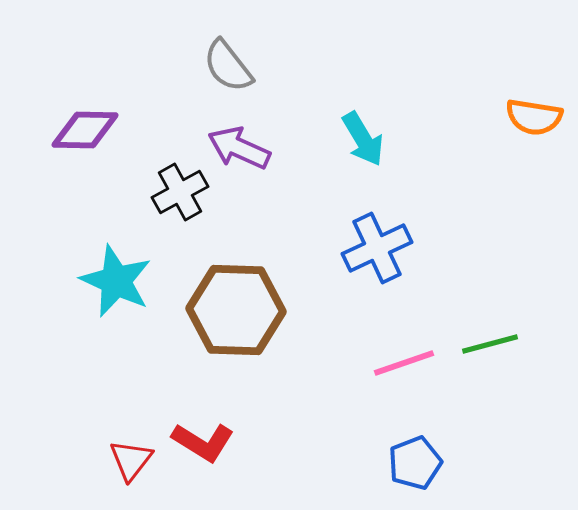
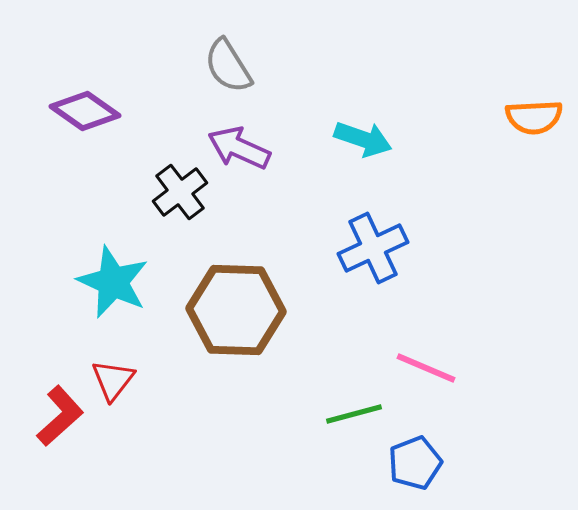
gray semicircle: rotated 6 degrees clockwise
orange semicircle: rotated 12 degrees counterclockwise
purple diamond: moved 19 px up; rotated 34 degrees clockwise
cyan arrow: rotated 40 degrees counterclockwise
black cross: rotated 8 degrees counterclockwise
blue cross: moved 4 px left
cyan star: moved 3 px left, 1 px down
green line: moved 136 px left, 70 px down
pink line: moved 22 px right, 5 px down; rotated 42 degrees clockwise
red L-shape: moved 143 px left, 26 px up; rotated 74 degrees counterclockwise
red triangle: moved 18 px left, 80 px up
